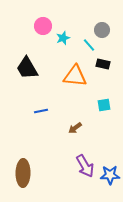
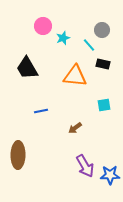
brown ellipse: moved 5 px left, 18 px up
